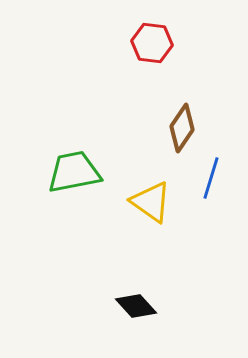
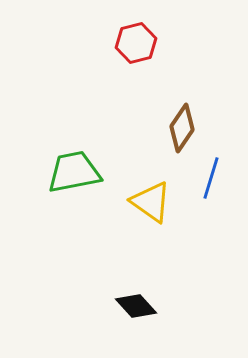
red hexagon: moved 16 px left; rotated 21 degrees counterclockwise
